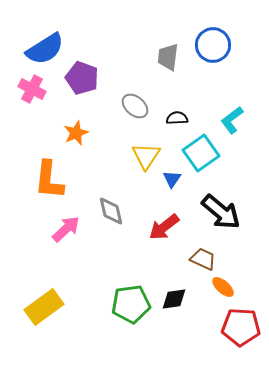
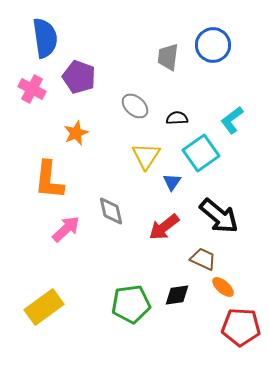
blue semicircle: moved 11 px up; rotated 66 degrees counterclockwise
purple pentagon: moved 3 px left, 1 px up
blue triangle: moved 3 px down
black arrow: moved 2 px left, 4 px down
black diamond: moved 3 px right, 4 px up
